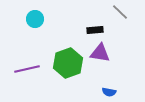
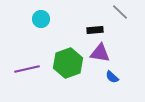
cyan circle: moved 6 px right
blue semicircle: moved 3 px right, 15 px up; rotated 32 degrees clockwise
